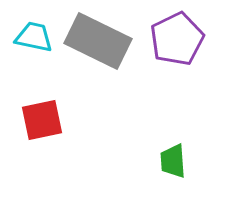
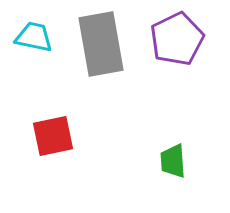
gray rectangle: moved 3 px right, 3 px down; rotated 54 degrees clockwise
red square: moved 11 px right, 16 px down
